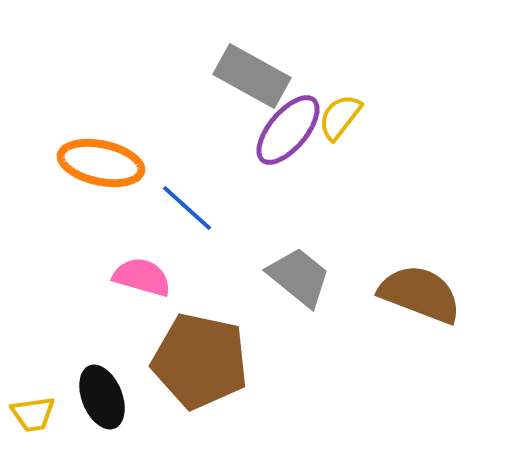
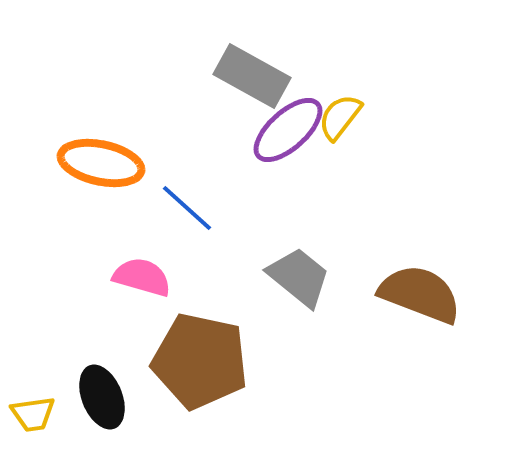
purple ellipse: rotated 8 degrees clockwise
